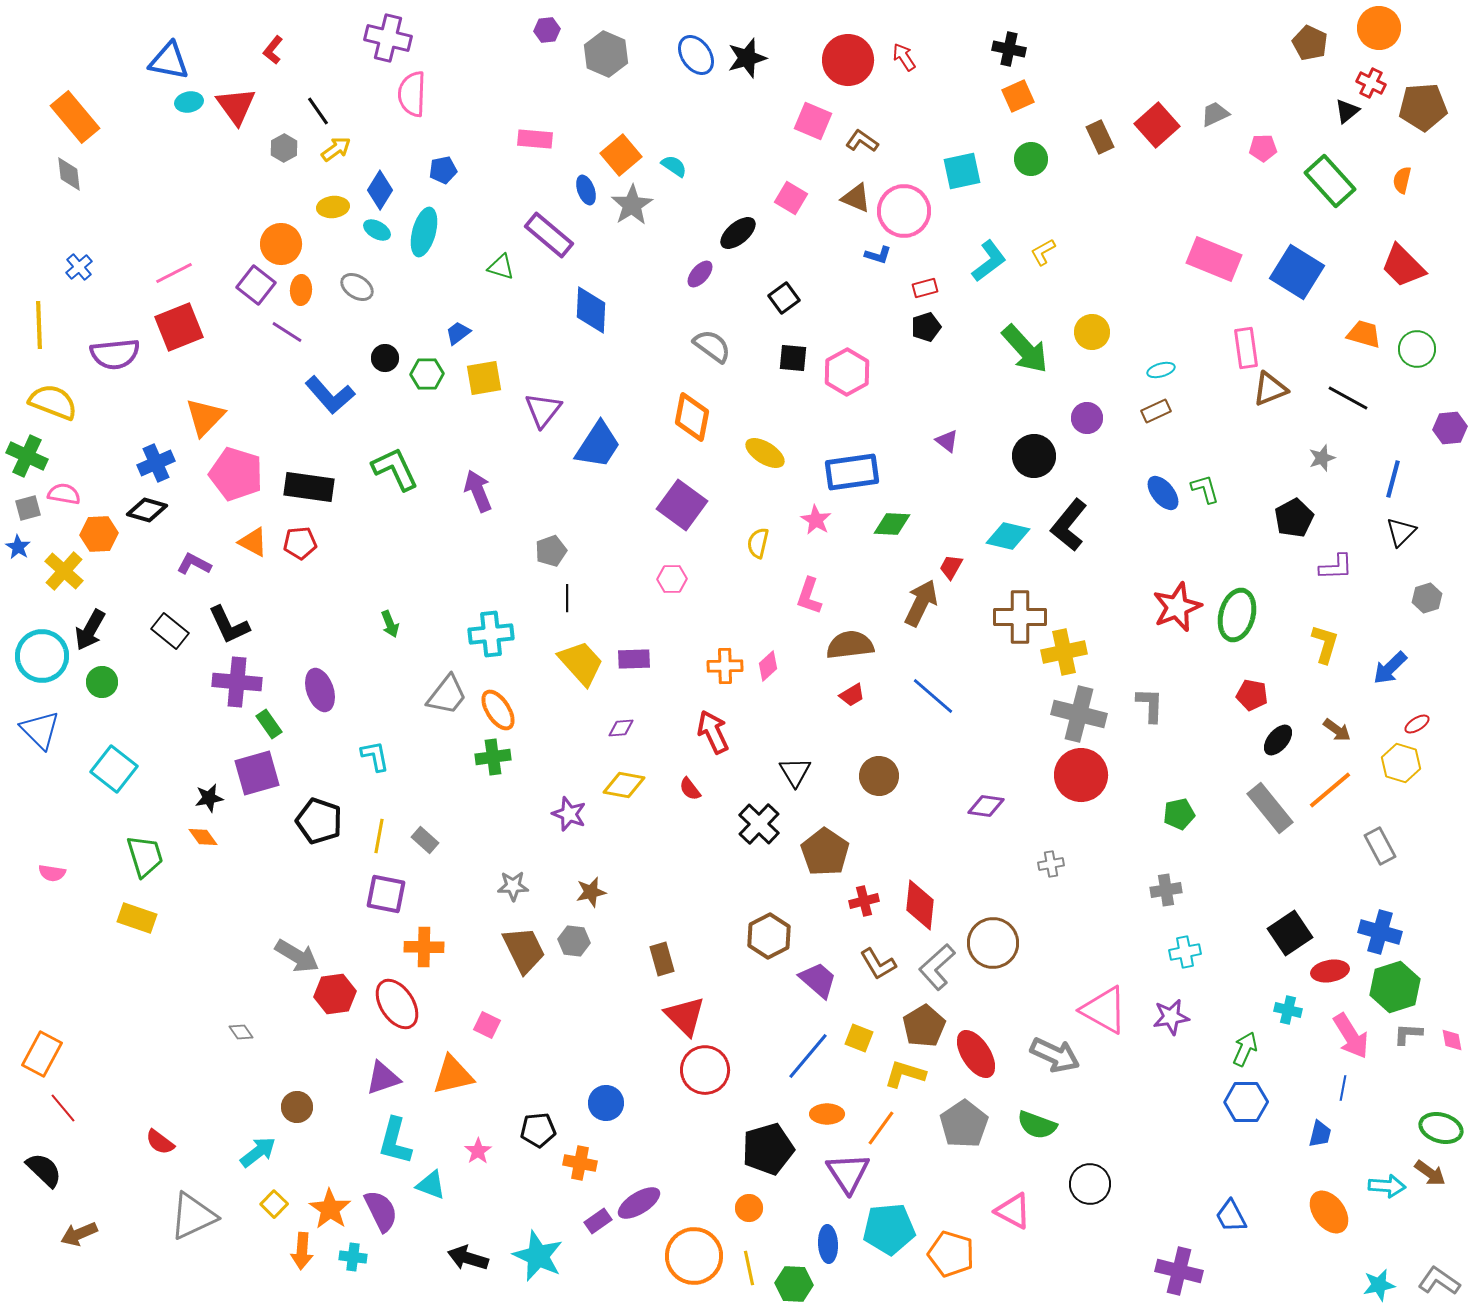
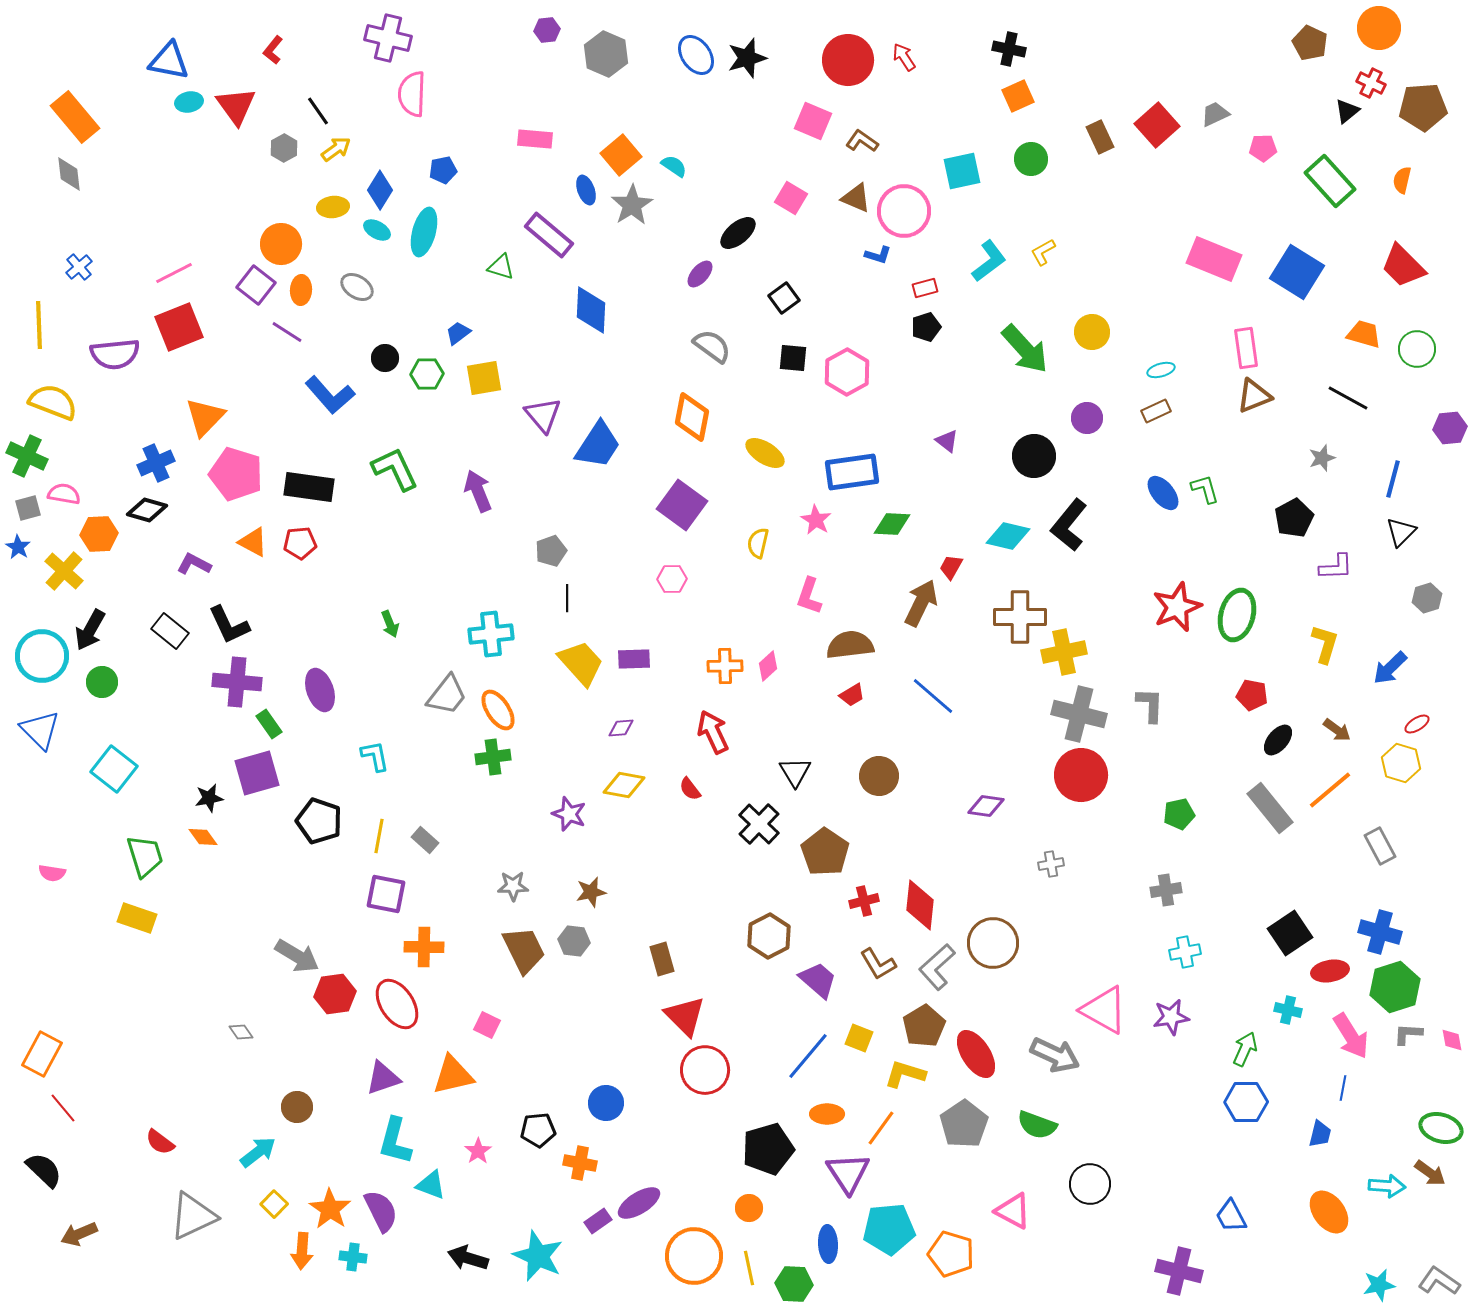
brown triangle at (1270, 389): moved 16 px left, 7 px down
purple triangle at (543, 410): moved 5 px down; rotated 18 degrees counterclockwise
